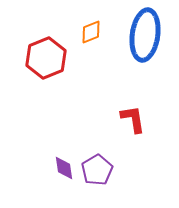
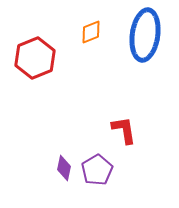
red hexagon: moved 11 px left
red L-shape: moved 9 px left, 11 px down
purple diamond: rotated 20 degrees clockwise
